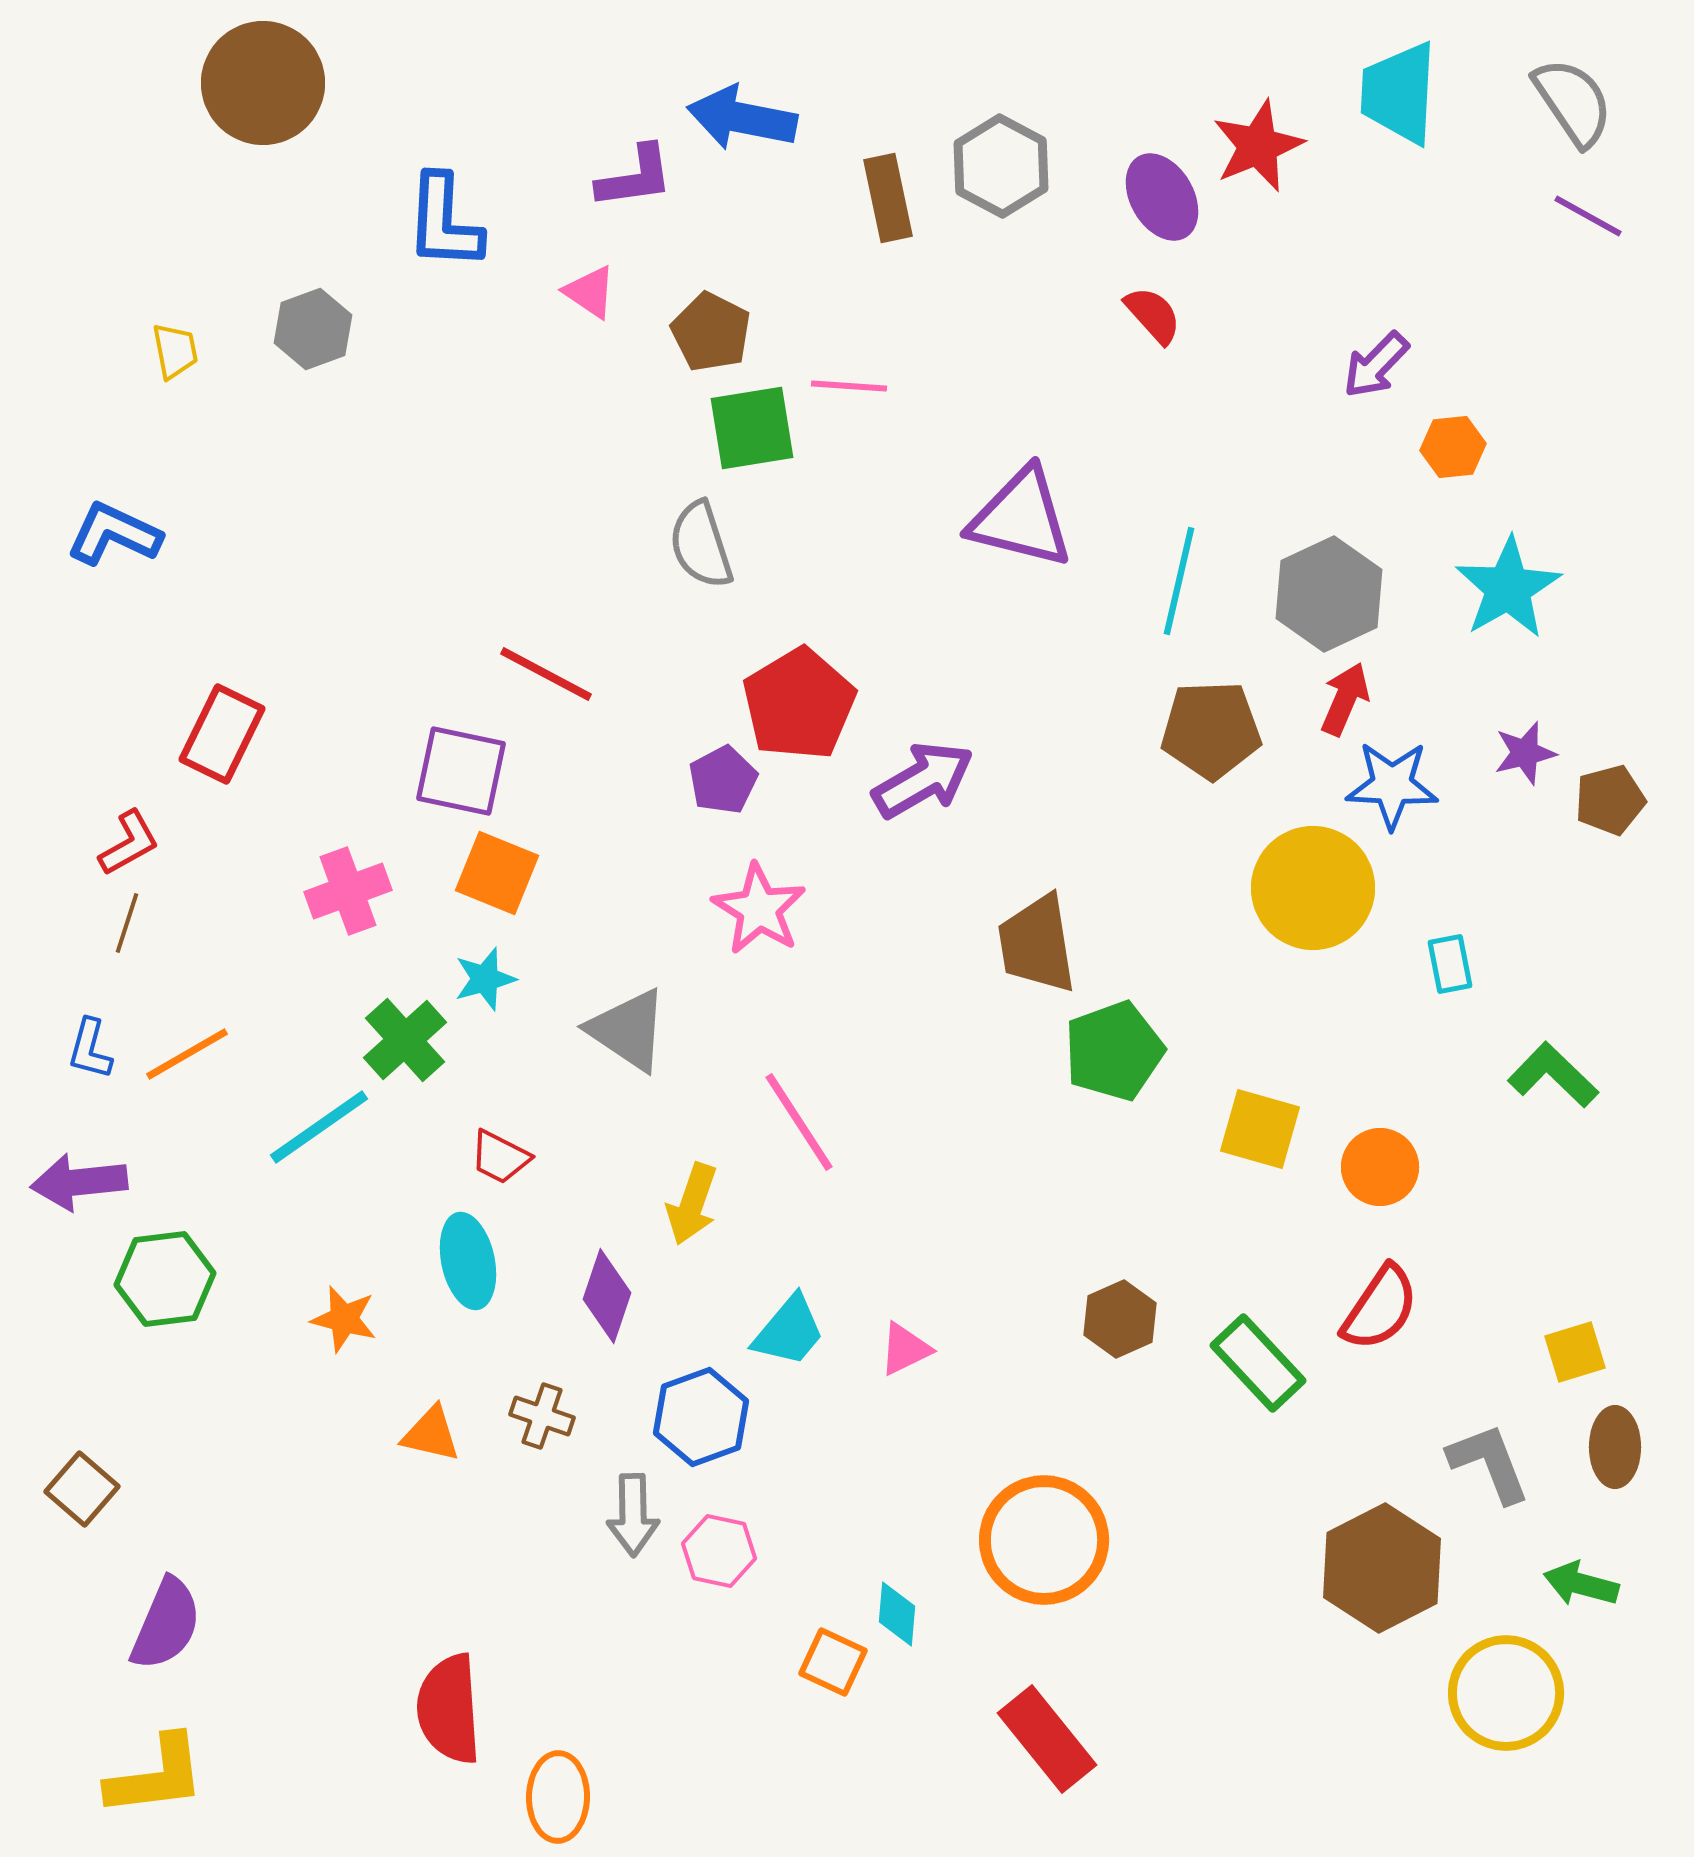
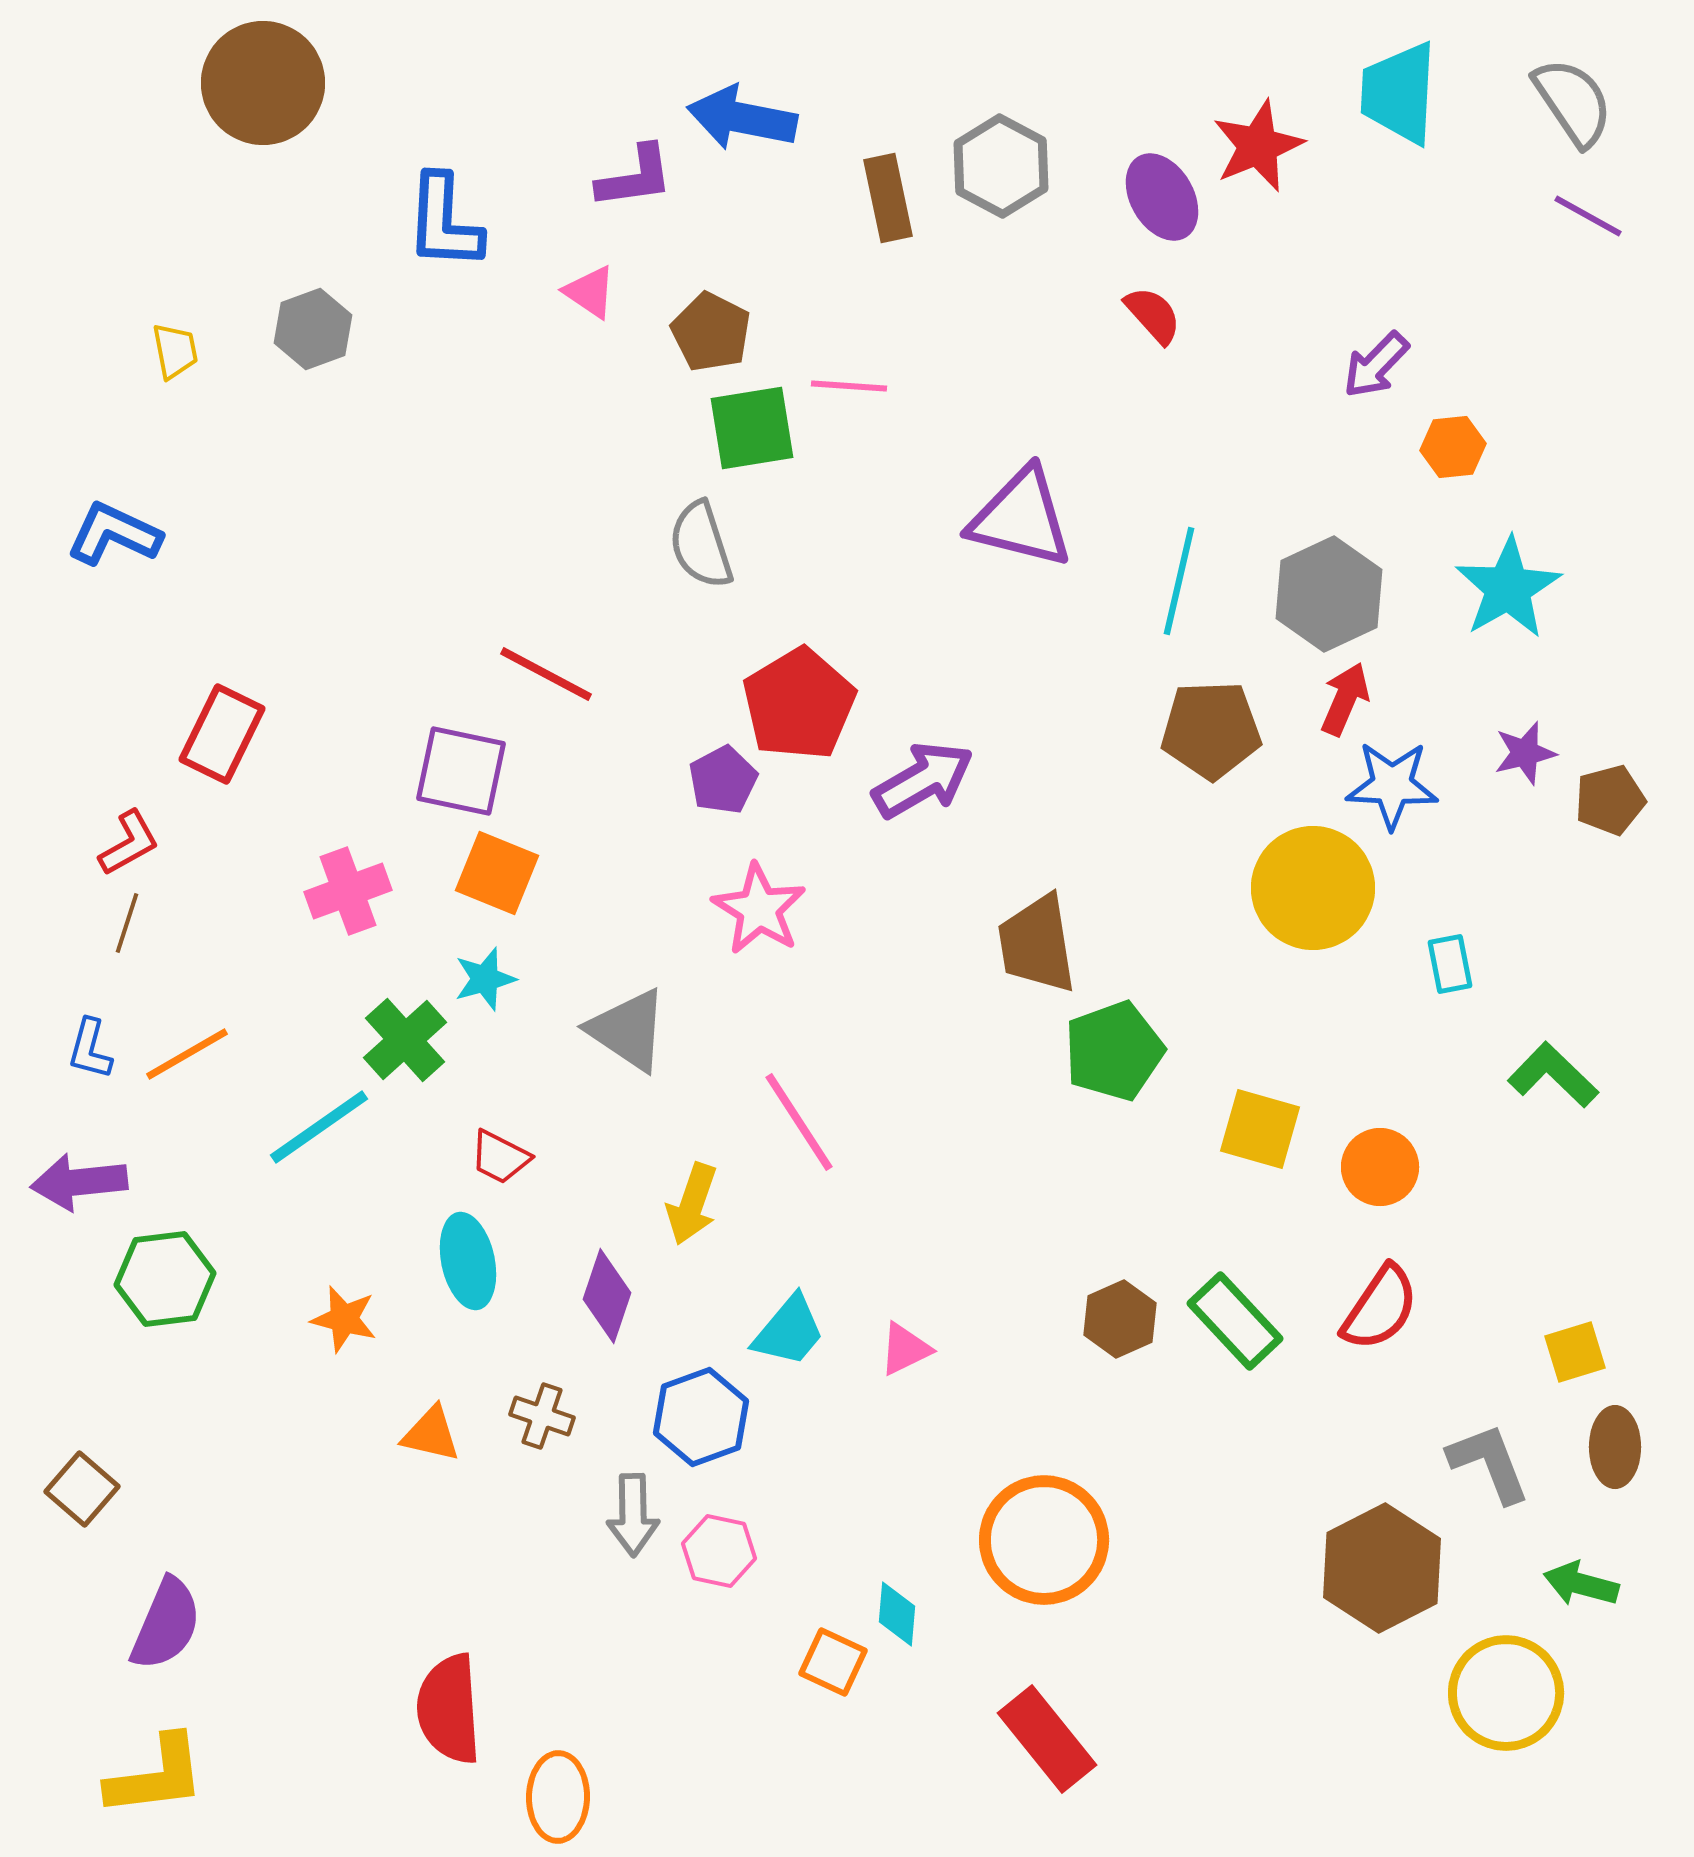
green rectangle at (1258, 1363): moved 23 px left, 42 px up
